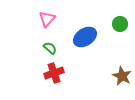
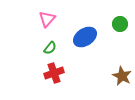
green semicircle: rotated 88 degrees clockwise
